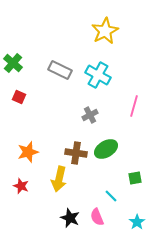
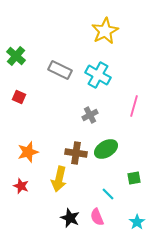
green cross: moved 3 px right, 7 px up
green square: moved 1 px left
cyan line: moved 3 px left, 2 px up
